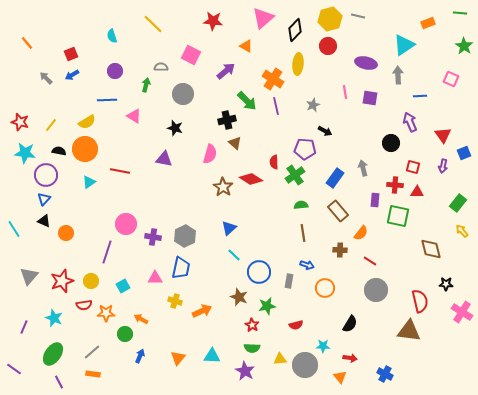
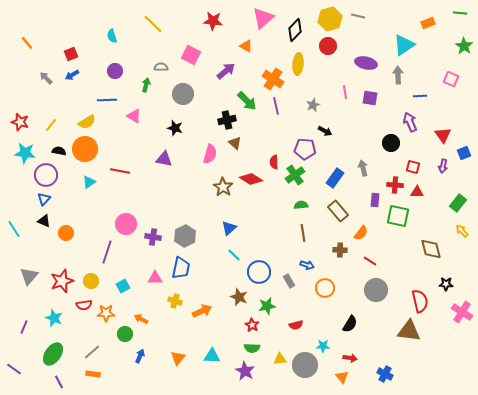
gray rectangle at (289, 281): rotated 40 degrees counterclockwise
orange triangle at (340, 377): moved 2 px right
